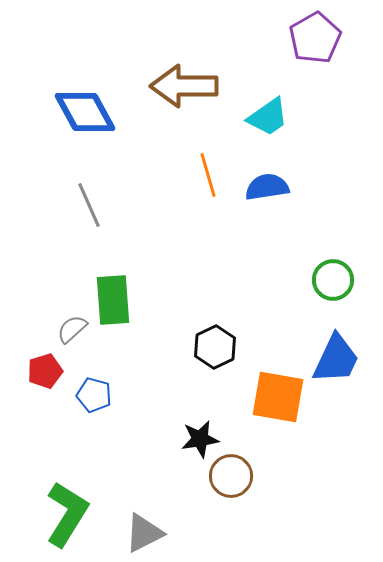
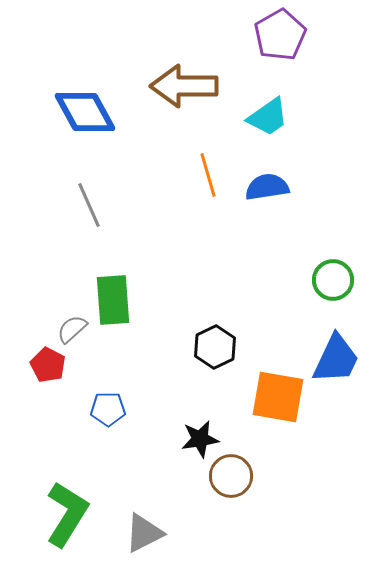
purple pentagon: moved 35 px left, 3 px up
red pentagon: moved 3 px right, 6 px up; rotated 28 degrees counterclockwise
blue pentagon: moved 14 px right, 14 px down; rotated 16 degrees counterclockwise
